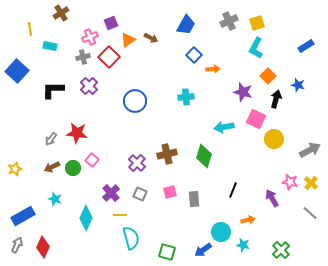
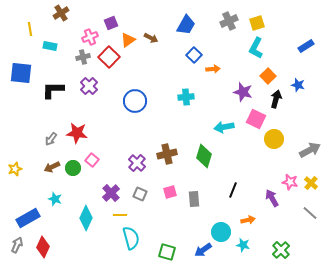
blue square at (17, 71): moved 4 px right, 2 px down; rotated 35 degrees counterclockwise
blue rectangle at (23, 216): moved 5 px right, 2 px down
